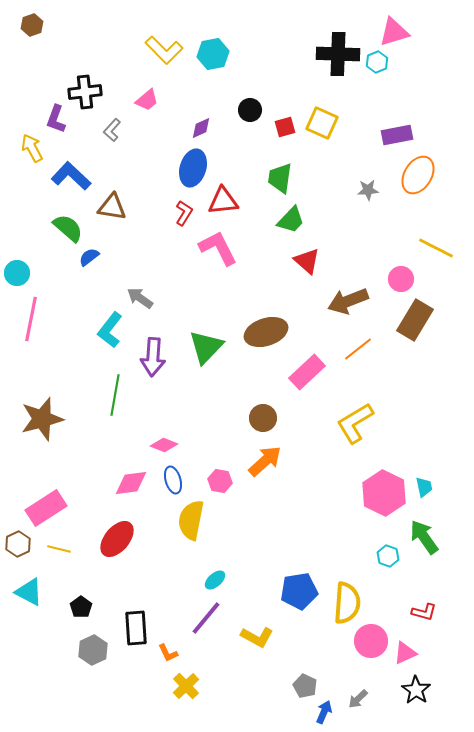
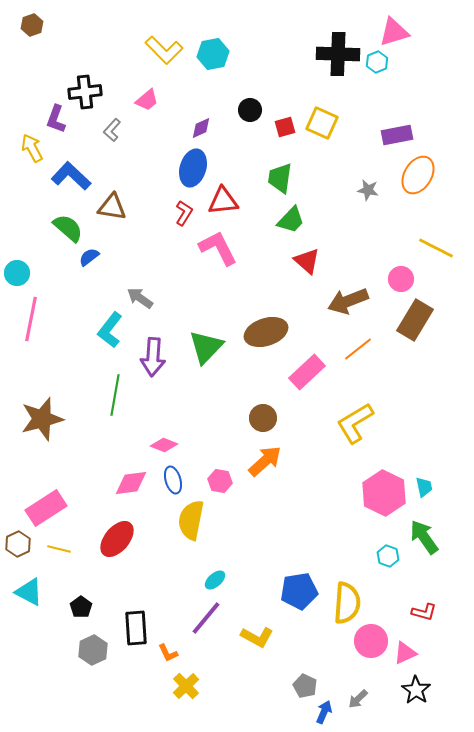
gray star at (368, 190): rotated 15 degrees clockwise
